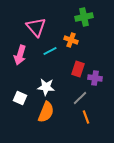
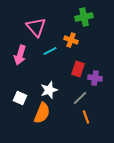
white star: moved 3 px right, 3 px down; rotated 24 degrees counterclockwise
orange semicircle: moved 4 px left, 1 px down
